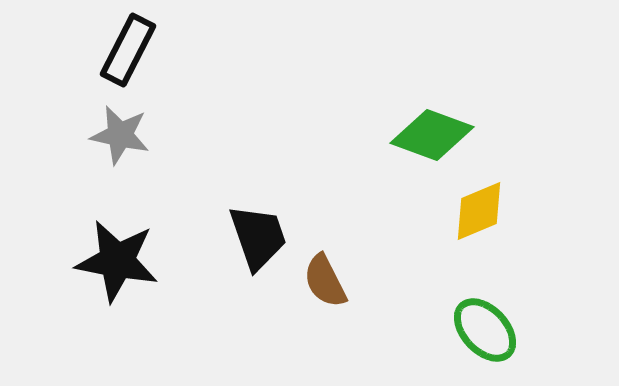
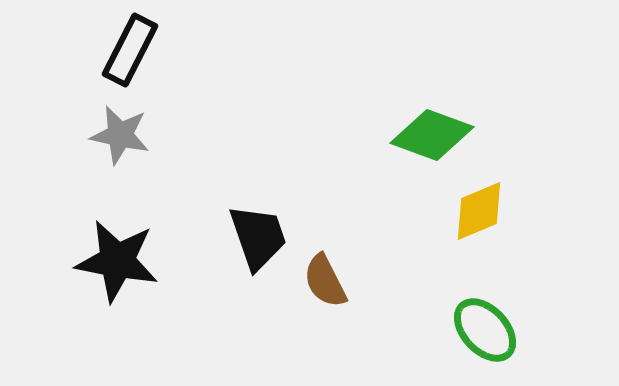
black rectangle: moved 2 px right
